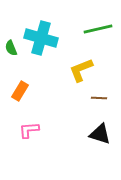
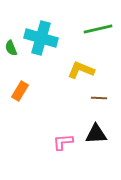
yellow L-shape: rotated 44 degrees clockwise
pink L-shape: moved 34 px right, 12 px down
black triangle: moved 4 px left; rotated 20 degrees counterclockwise
